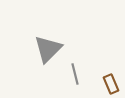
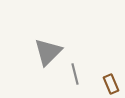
gray triangle: moved 3 px down
